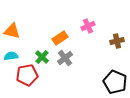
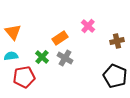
pink cross: rotated 24 degrees counterclockwise
orange triangle: moved 1 px right, 1 px down; rotated 36 degrees clockwise
gray cross: rotated 21 degrees counterclockwise
red pentagon: moved 3 px left, 2 px down
black pentagon: moved 6 px up
